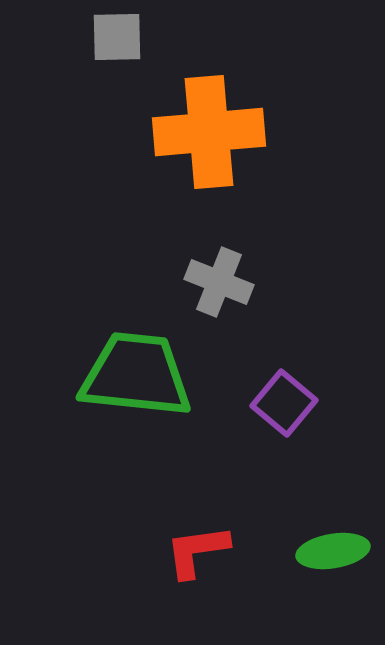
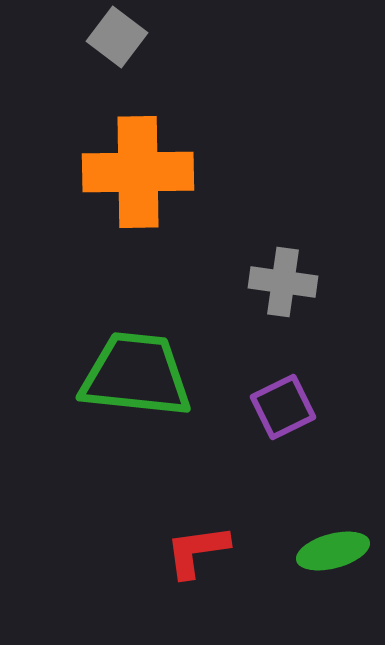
gray square: rotated 38 degrees clockwise
orange cross: moved 71 px left, 40 px down; rotated 4 degrees clockwise
gray cross: moved 64 px right; rotated 14 degrees counterclockwise
purple square: moved 1 px left, 4 px down; rotated 24 degrees clockwise
green ellipse: rotated 6 degrees counterclockwise
